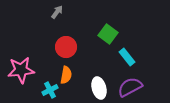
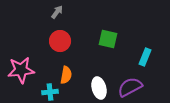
green square: moved 5 px down; rotated 24 degrees counterclockwise
red circle: moved 6 px left, 6 px up
cyan rectangle: moved 18 px right; rotated 60 degrees clockwise
cyan cross: moved 2 px down; rotated 21 degrees clockwise
